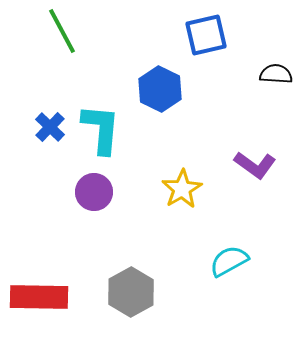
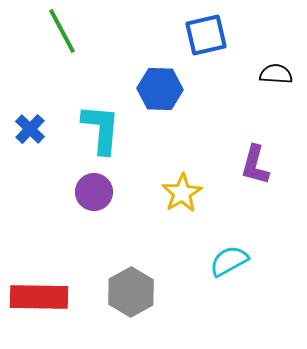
blue hexagon: rotated 24 degrees counterclockwise
blue cross: moved 20 px left, 2 px down
purple L-shape: rotated 69 degrees clockwise
yellow star: moved 4 px down
